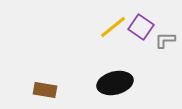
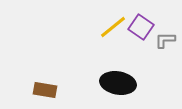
black ellipse: moved 3 px right; rotated 24 degrees clockwise
